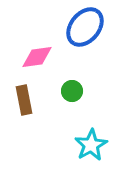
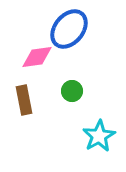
blue ellipse: moved 16 px left, 2 px down
cyan star: moved 8 px right, 9 px up
